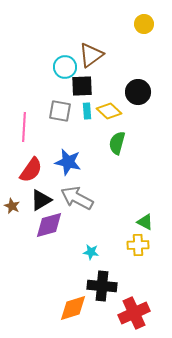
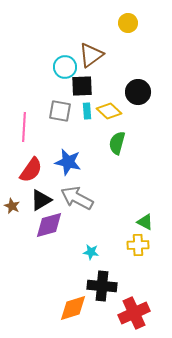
yellow circle: moved 16 px left, 1 px up
